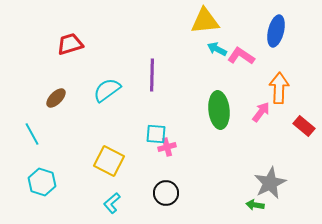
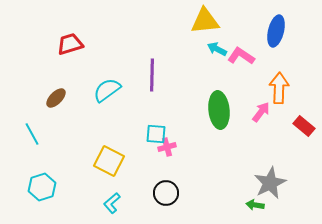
cyan hexagon: moved 5 px down; rotated 24 degrees clockwise
